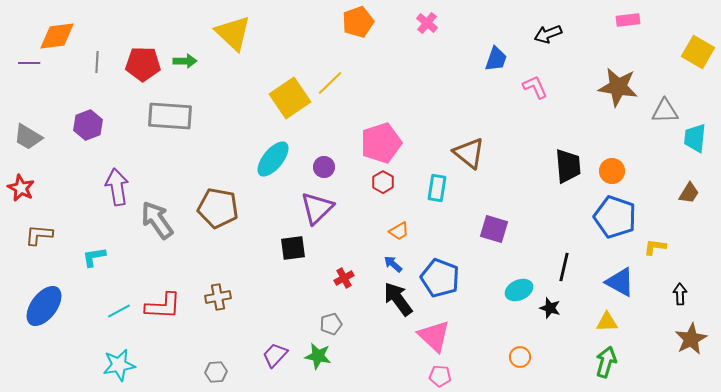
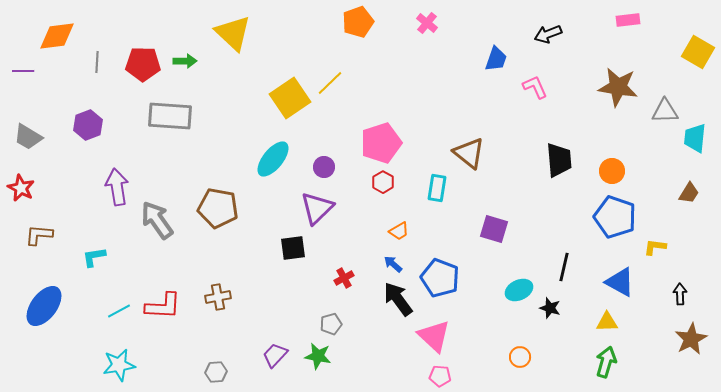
purple line at (29, 63): moved 6 px left, 8 px down
black trapezoid at (568, 166): moved 9 px left, 6 px up
